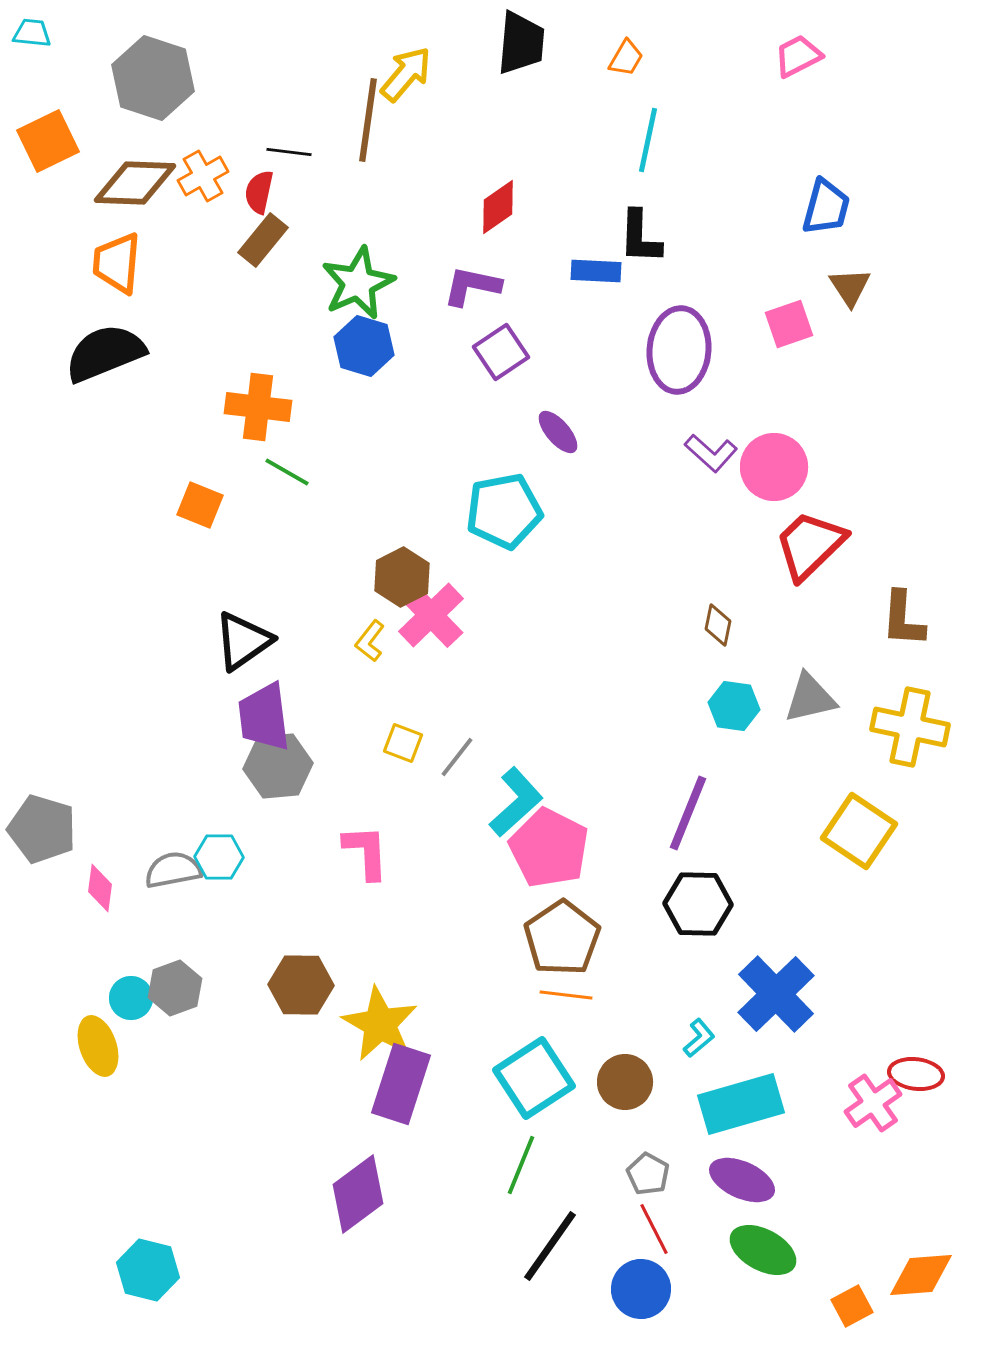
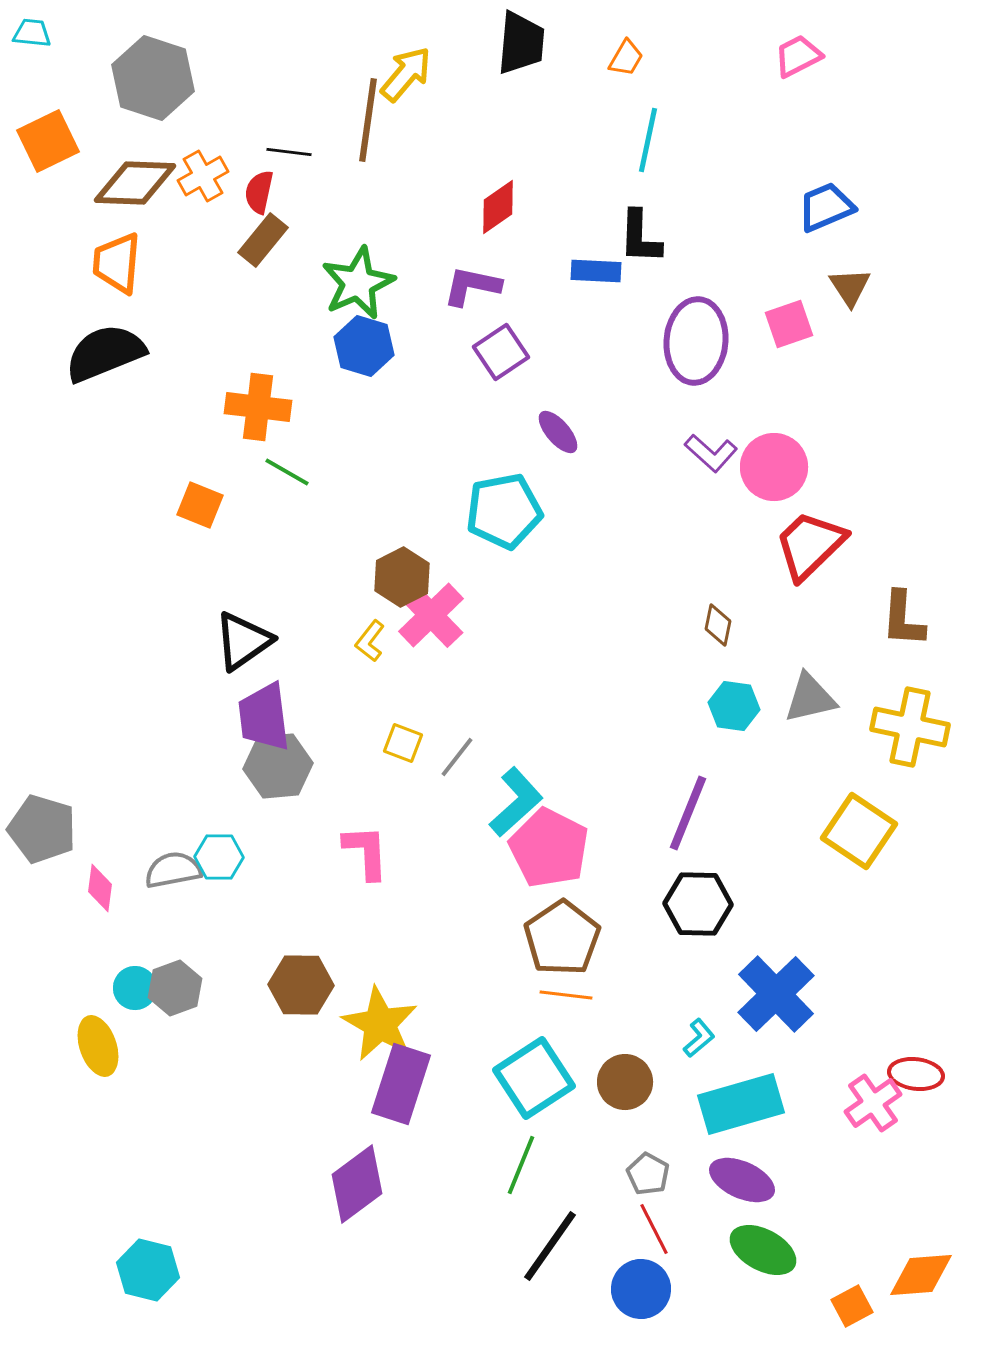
blue trapezoid at (826, 207): rotated 128 degrees counterclockwise
purple ellipse at (679, 350): moved 17 px right, 9 px up
cyan circle at (131, 998): moved 4 px right, 10 px up
purple diamond at (358, 1194): moved 1 px left, 10 px up
